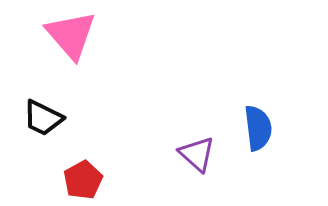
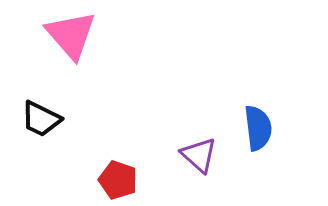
black trapezoid: moved 2 px left, 1 px down
purple triangle: moved 2 px right, 1 px down
red pentagon: moved 35 px right; rotated 24 degrees counterclockwise
